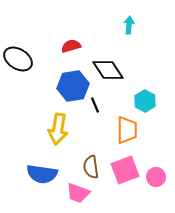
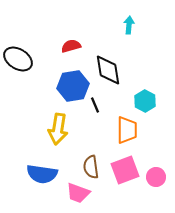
black diamond: rotated 24 degrees clockwise
